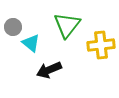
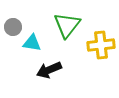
cyan triangle: moved 1 px right; rotated 30 degrees counterclockwise
